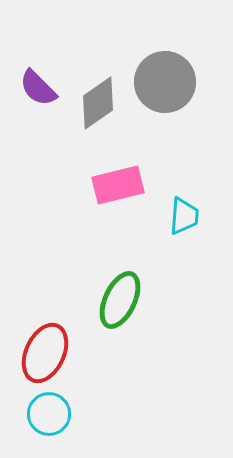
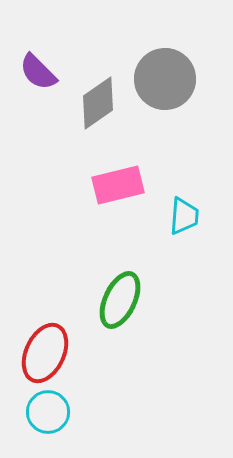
gray circle: moved 3 px up
purple semicircle: moved 16 px up
cyan circle: moved 1 px left, 2 px up
